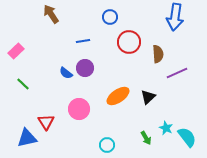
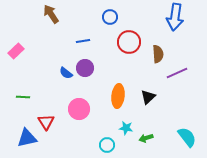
green line: moved 13 px down; rotated 40 degrees counterclockwise
orange ellipse: rotated 50 degrees counterclockwise
cyan star: moved 40 px left; rotated 16 degrees counterclockwise
green arrow: rotated 104 degrees clockwise
